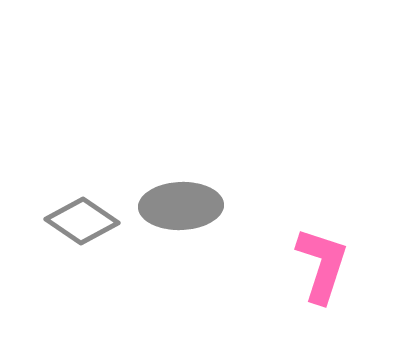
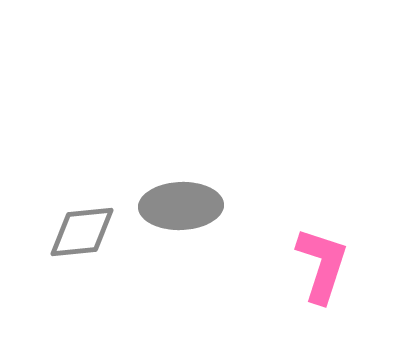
gray diamond: moved 11 px down; rotated 40 degrees counterclockwise
